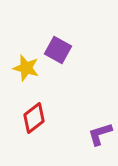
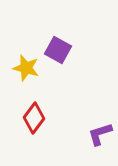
red diamond: rotated 16 degrees counterclockwise
